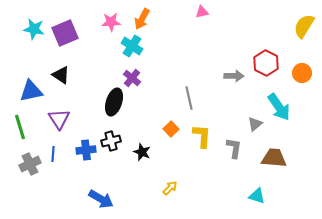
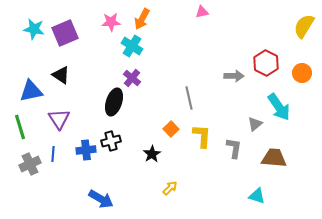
black star: moved 10 px right, 2 px down; rotated 18 degrees clockwise
